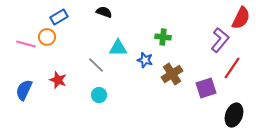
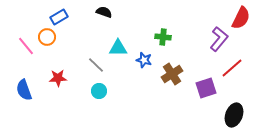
purple L-shape: moved 1 px left, 1 px up
pink line: moved 2 px down; rotated 36 degrees clockwise
blue star: moved 1 px left
red line: rotated 15 degrees clockwise
red star: moved 2 px up; rotated 24 degrees counterclockwise
blue semicircle: rotated 45 degrees counterclockwise
cyan circle: moved 4 px up
